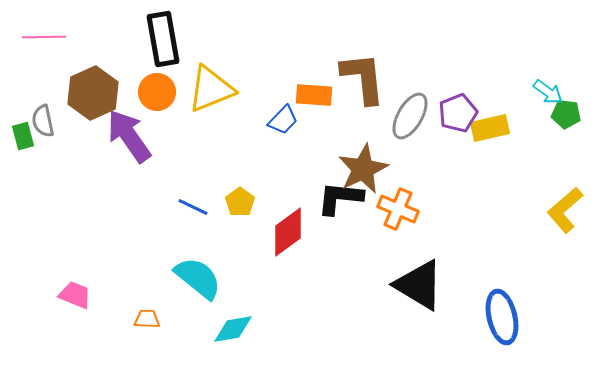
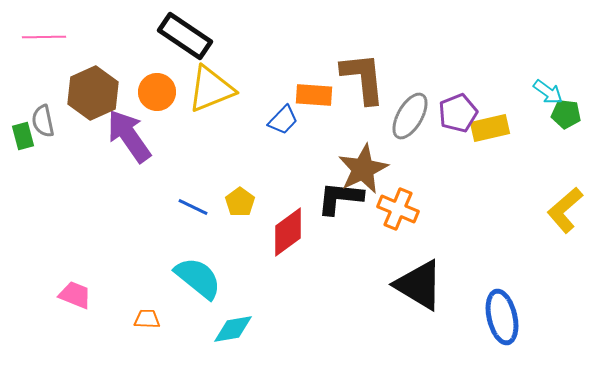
black rectangle: moved 22 px right, 3 px up; rotated 46 degrees counterclockwise
